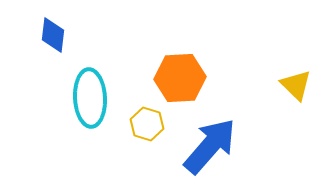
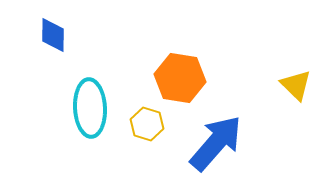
blue diamond: rotated 6 degrees counterclockwise
orange hexagon: rotated 12 degrees clockwise
cyan ellipse: moved 10 px down
blue arrow: moved 6 px right, 3 px up
